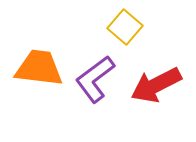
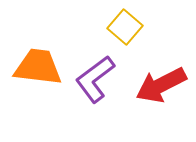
orange trapezoid: moved 1 px left, 1 px up
red arrow: moved 5 px right
